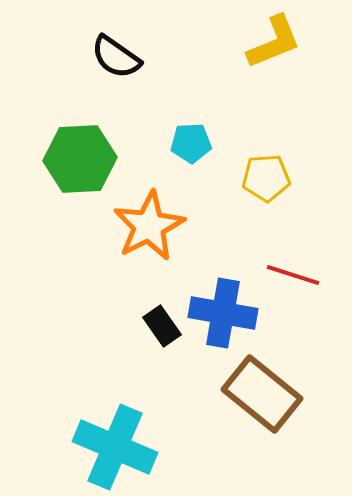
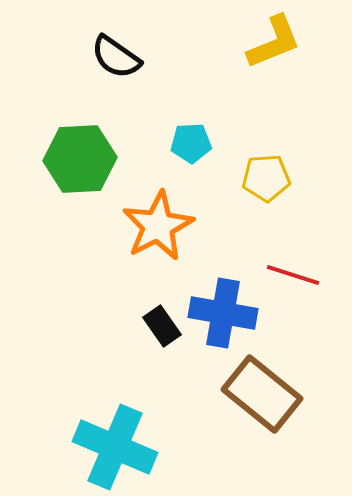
orange star: moved 9 px right
